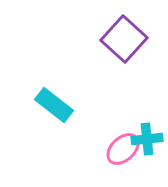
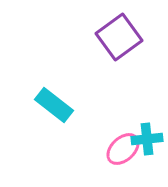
purple square: moved 5 px left, 2 px up; rotated 12 degrees clockwise
